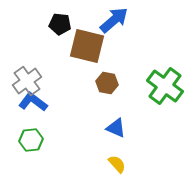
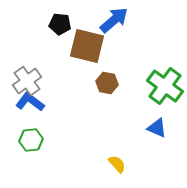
blue L-shape: moved 3 px left
blue triangle: moved 41 px right
